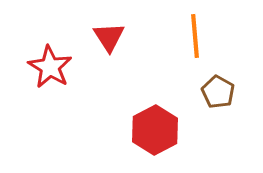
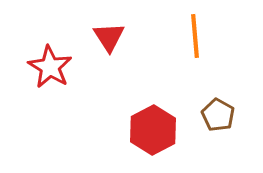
brown pentagon: moved 23 px down
red hexagon: moved 2 px left
